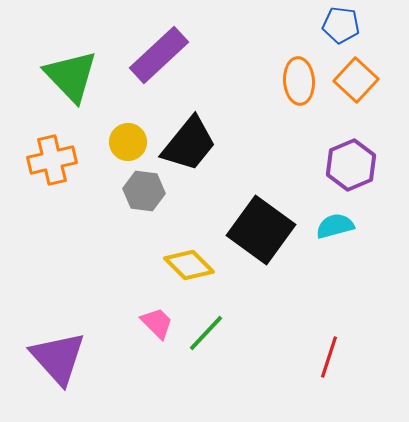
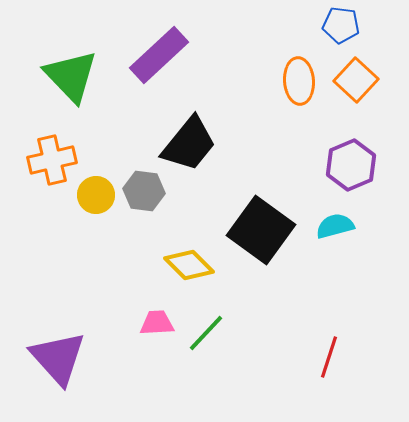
yellow circle: moved 32 px left, 53 px down
pink trapezoid: rotated 48 degrees counterclockwise
